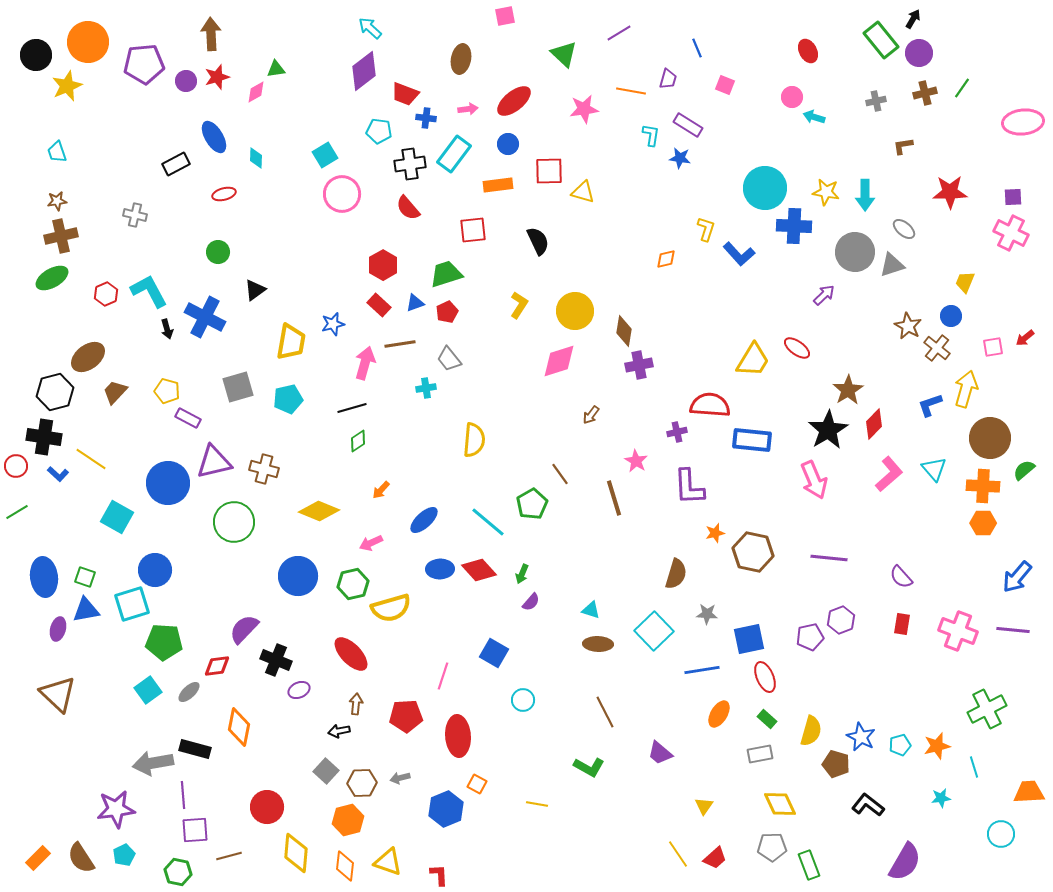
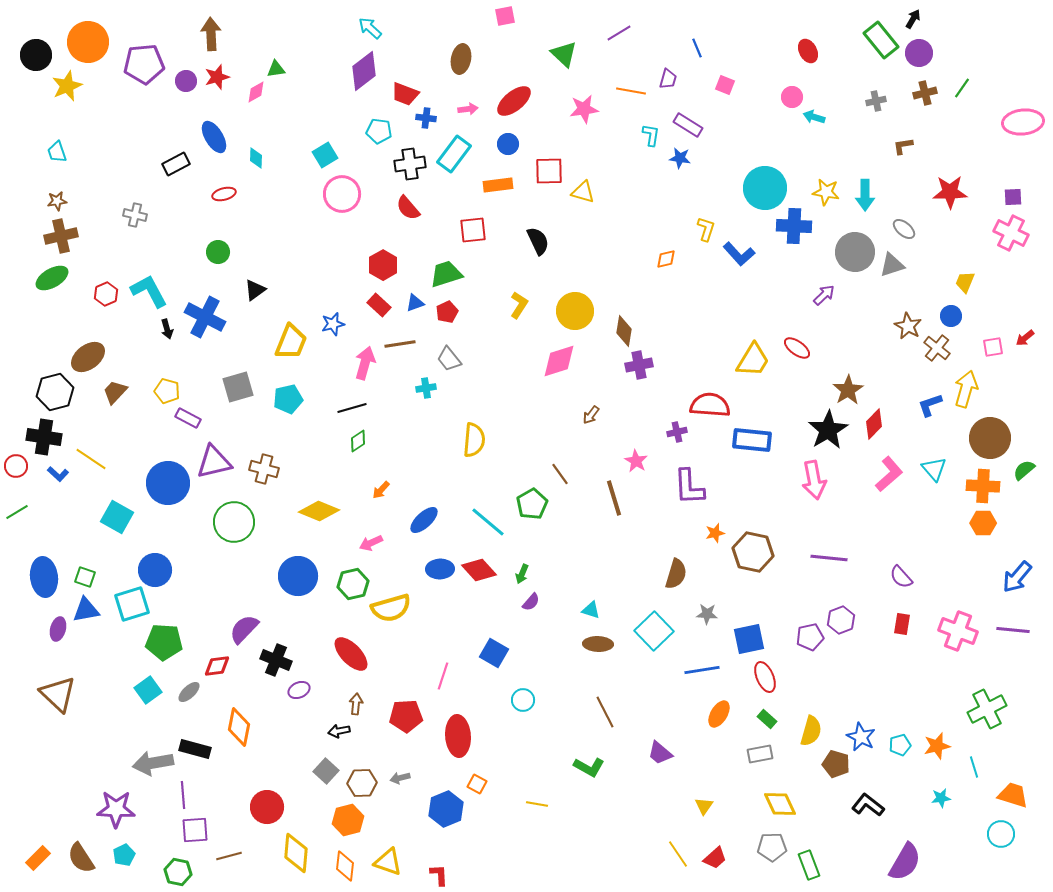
yellow trapezoid at (291, 342): rotated 12 degrees clockwise
pink arrow at (814, 480): rotated 12 degrees clockwise
orange trapezoid at (1029, 792): moved 16 px left, 3 px down; rotated 20 degrees clockwise
purple star at (116, 809): rotated 9 degrees clockwise
